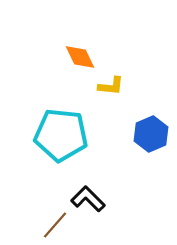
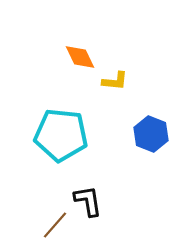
yellow L-shape: moved 4 px right, 5 px up
blue hexagon: rotated 16 degrees counterclockwise
black L-shape: moved 2 px down; rotated 36 degrees clockwise
